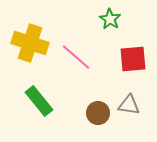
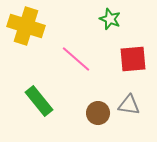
green star: rotated 10 degrees counterclockwise
yellow cross: moved 4 px left, 17 px up
pink line: moved 2 px down
